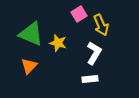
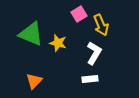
orange triangle: moved 5 px right, 15 px down
